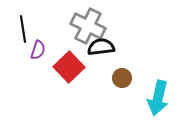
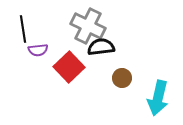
purple semicircle: rotated 66 degrees clockwise
